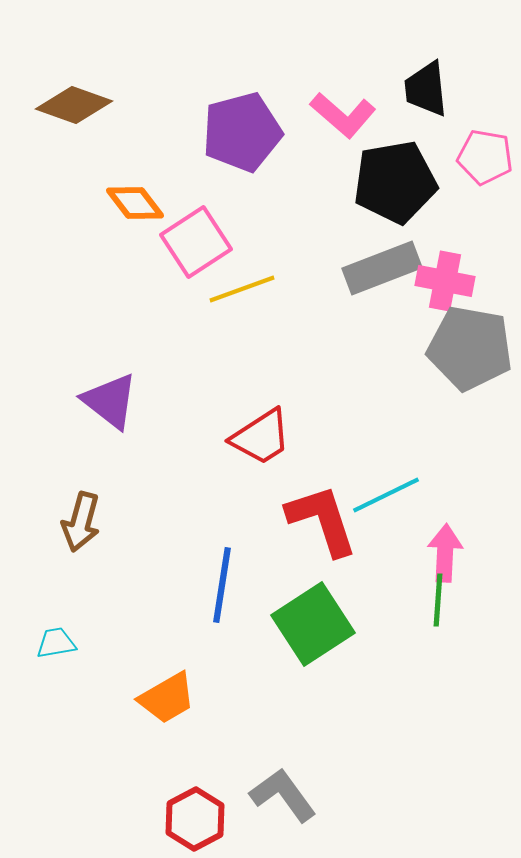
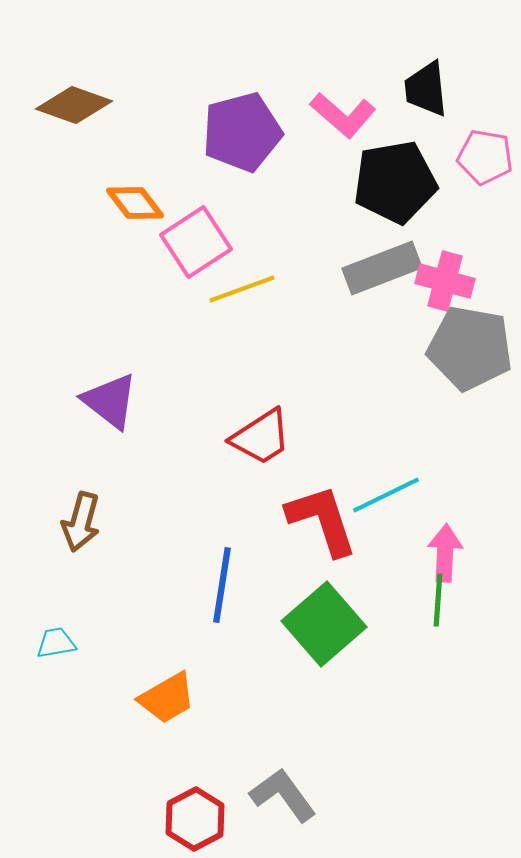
pink cross: rotated 4 degrees clockwise
green square: moved 11 px right; rotated 8 degrees counterclockwise
